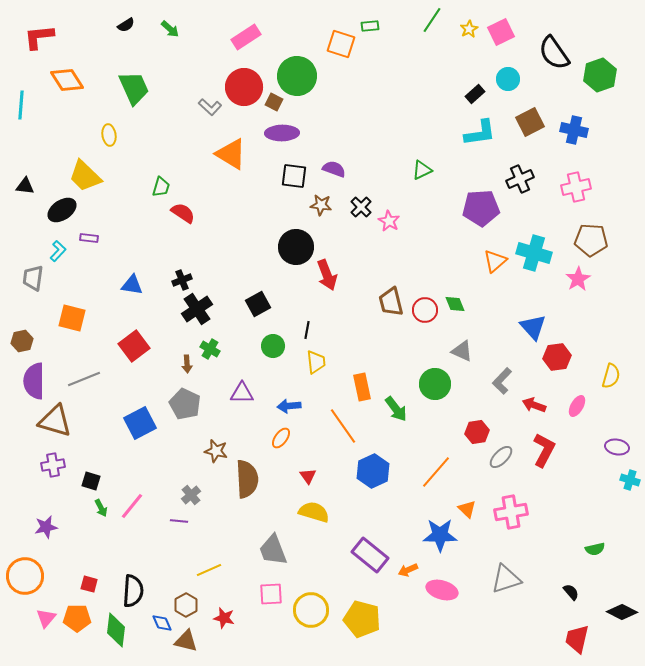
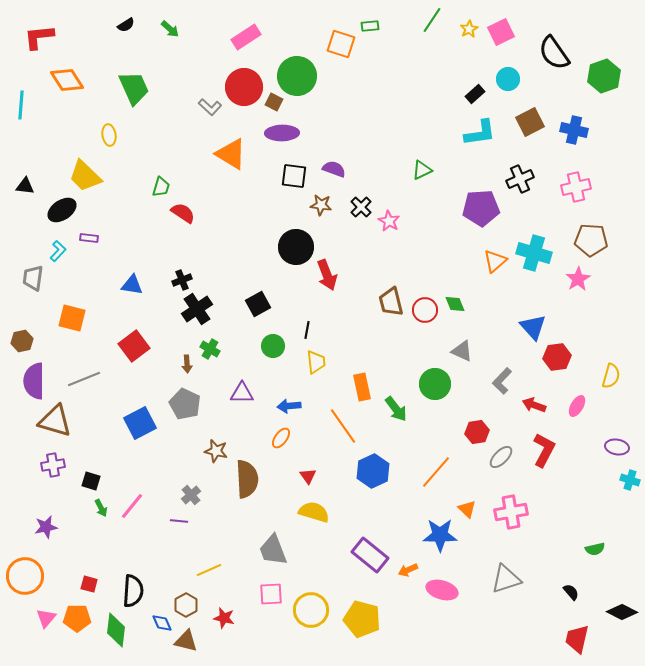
green hexagon at (600, 75): moved 4 px right, 1 px down
